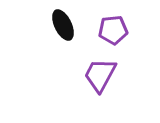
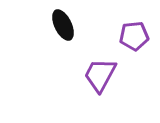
purple pentagon: moved 21 px right, 6 px down
